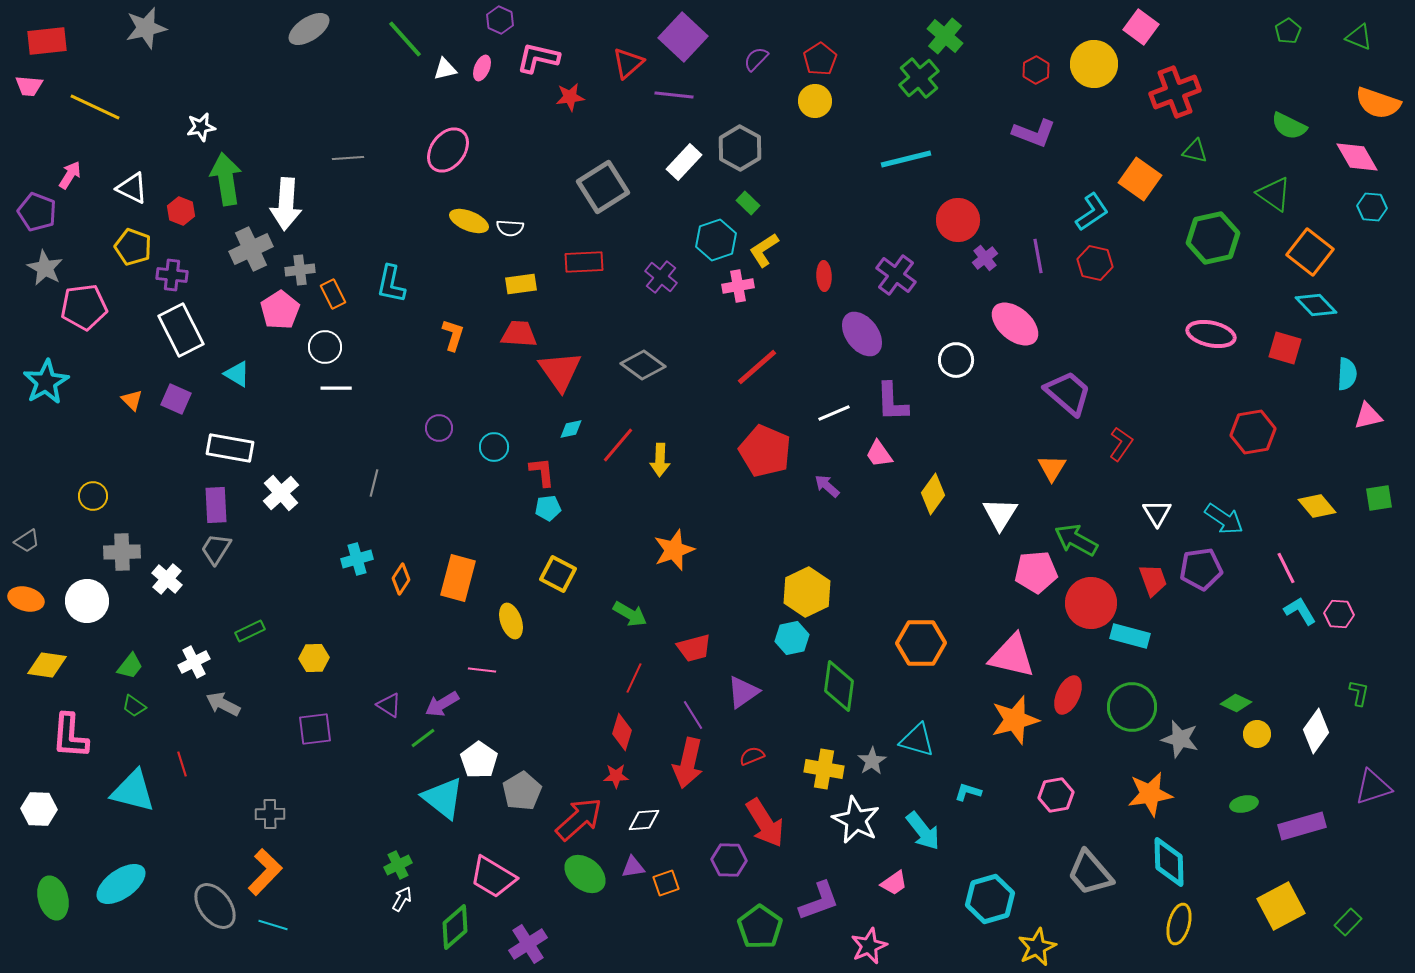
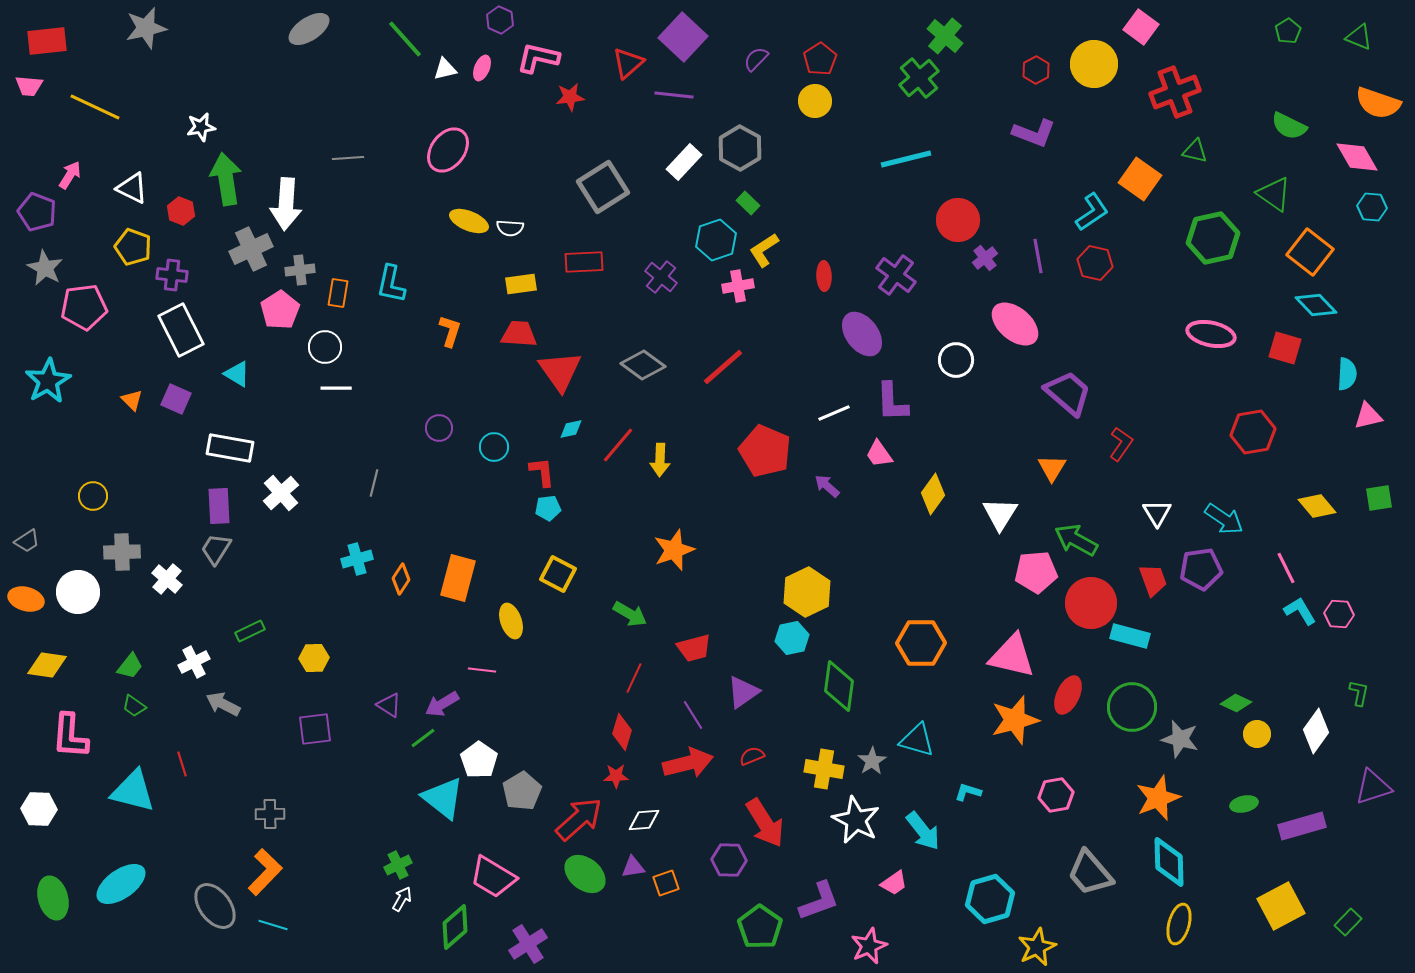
orange rectangle at (333, 294): moved 5 px right, 1 px up; rotated 36 degrees clockwise
orange L-shape at (453, 335): moved 3 px left, 4 px up
red line at (757, 367): moved 34 px left
cyan star at (46, 382): moved 2 px right, 1 px up
purple rectangle at (216, 505): moved 3 px right, 1 px down
white circle at (87, 601): moved 9 px left, 9 px up
red arrow at (688, 763): rotated 117 degrees counterclockwise
orange star at (1150, 794): moved 8 px right, 4 px down; rotated 12 degrees counterclockwise
